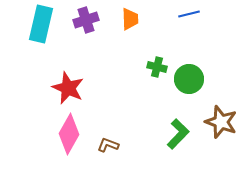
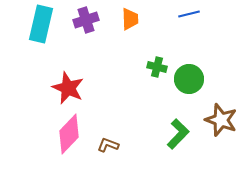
brown star: moved 2 px up
pink diamond: rotated 15 degrees clockwise
